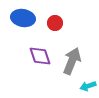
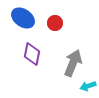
blue ellipse: rotated 25 degrees clockwise
purple diamond: moved 8 px left, 2 px up; rotated 30 degrees clockwise
gray arrow: moved 1 px right, 2 px down
